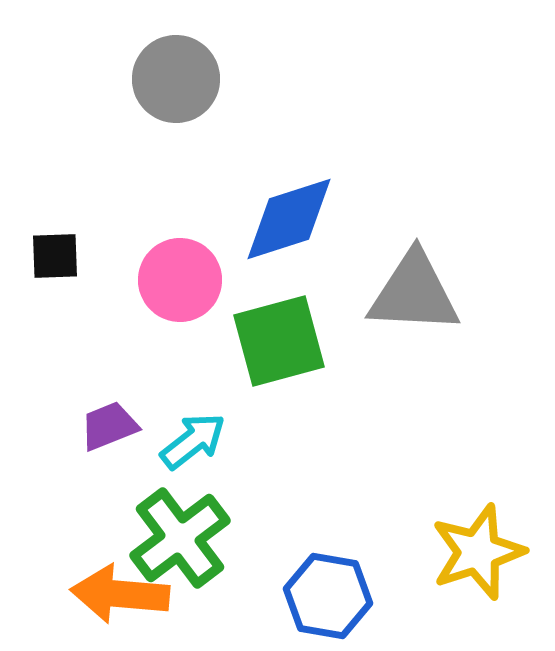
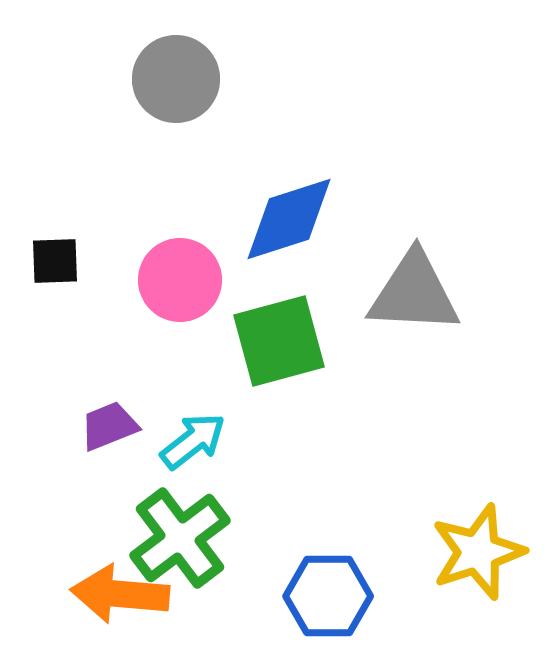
black square: moved 5 px down
blue hexagon: rotated 10 degrees counterclockwise
